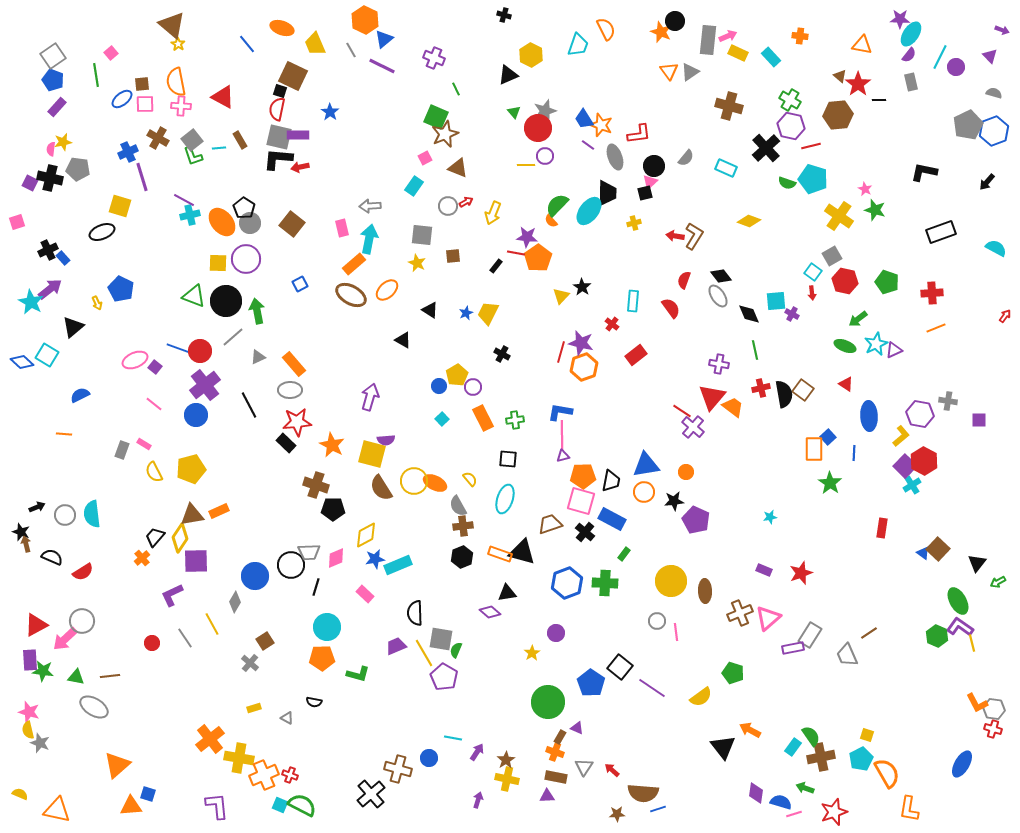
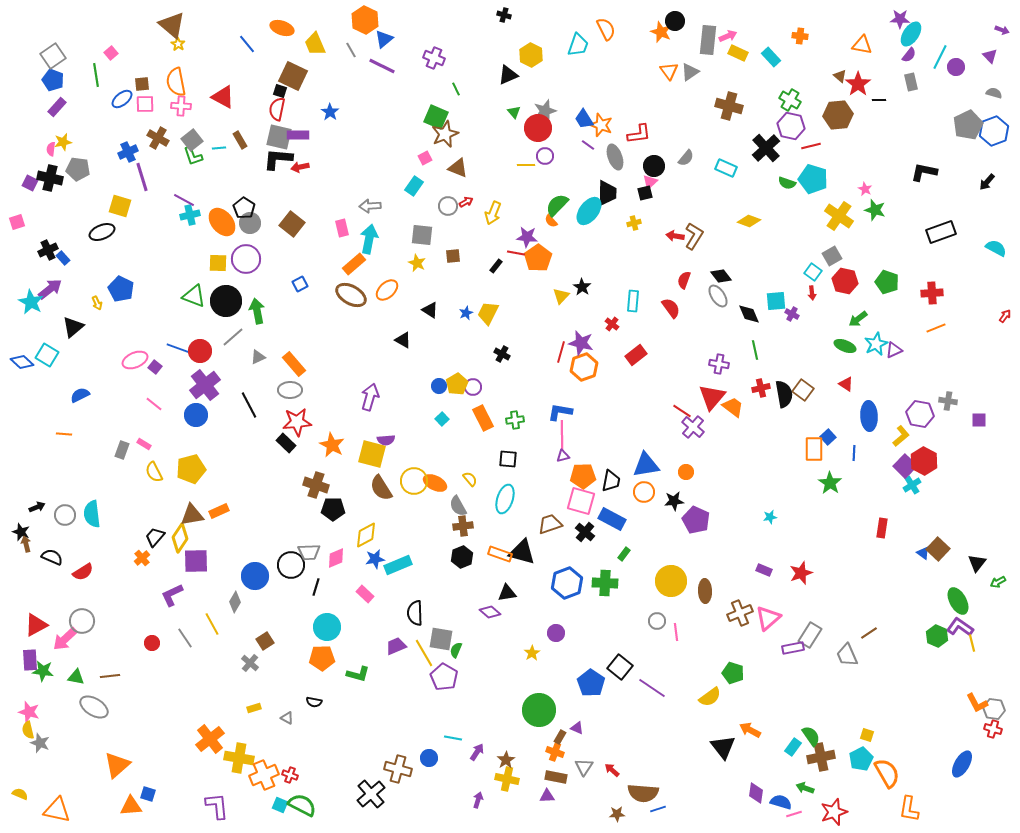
yellow pentagon at (457, 375): moved 9 px down
yellow semicircle at (701, 697): moved 9 px right
green circle at (548, 702): moved 9 px left, 8 px down
